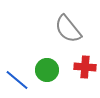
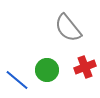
gray semicircle: moved 1 px up
red cross: rotated 25 degrees counterclockwise
